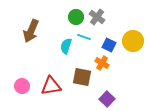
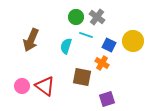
brown arrow: moved 9 px down
cyan line: moved 2 px right, 2 px up
red triangle: moved 6 px left; rotated 45 degrees clockwise
purple square: rotated 28 degrees clockwise
